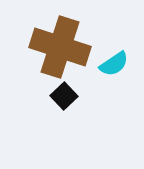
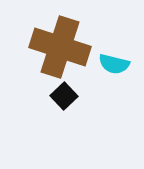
cyan semicircle: rotated 48 degrees clockwise
